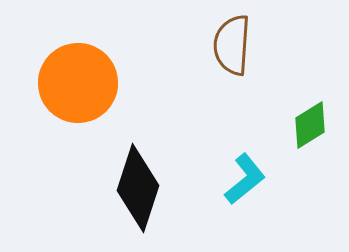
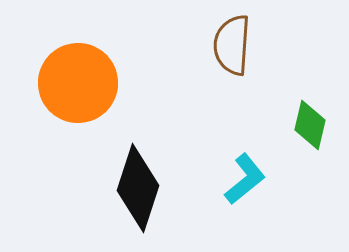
green diamond: rotated 45 degrees counterclockwise
